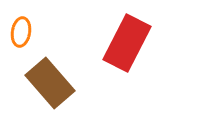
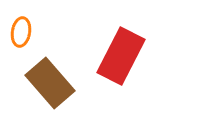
red rectangle: moved 6 px left, 13 px down
